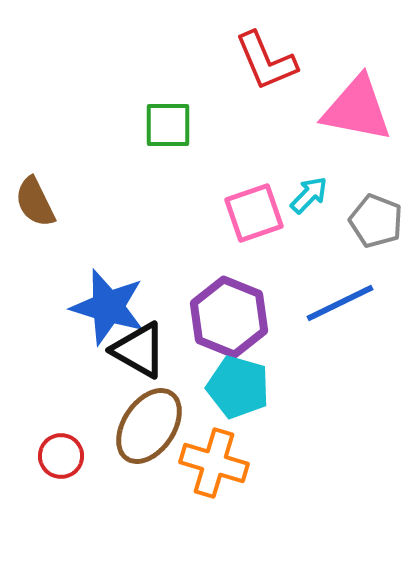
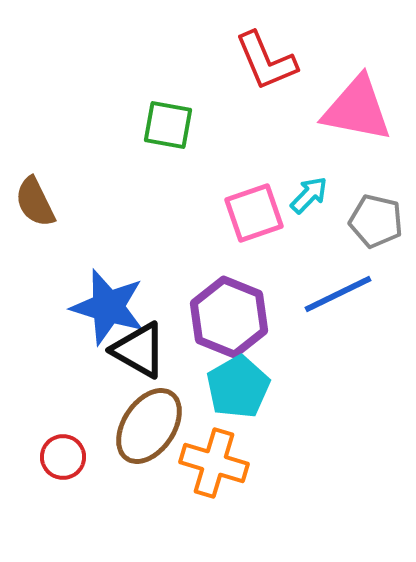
green square: rotated 10 degrees clockwise
gray pentagon: rotated 8 degrees counterclockwise
blue line: moved 2 px left, 9 px up
cyan pentagon: rotated 26 degrees clockwise
red circle: moved 2 px right, 1 px down
